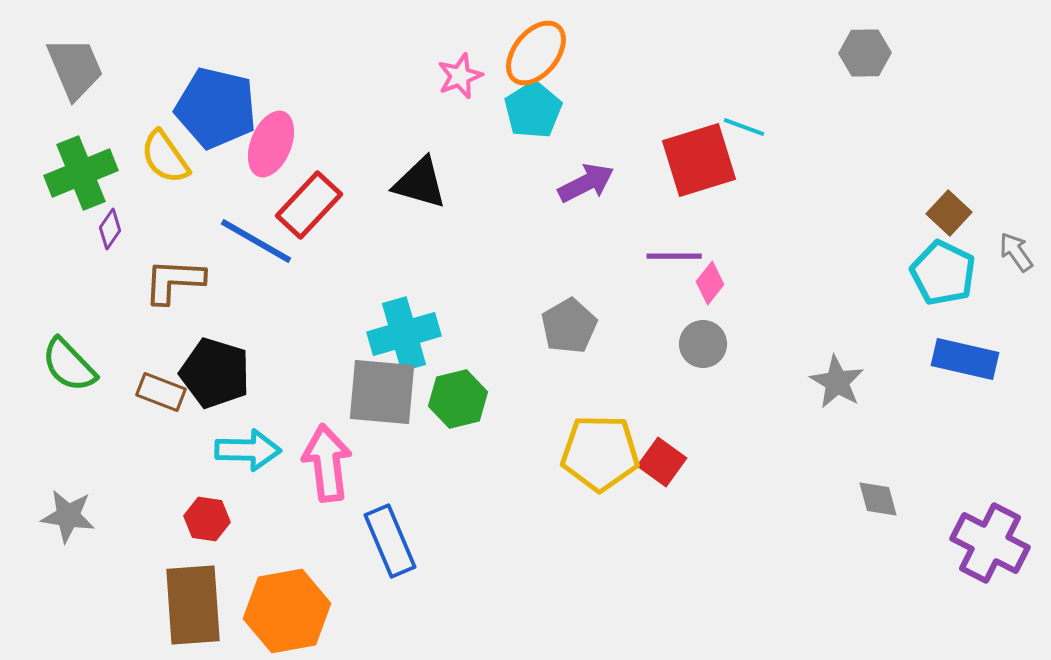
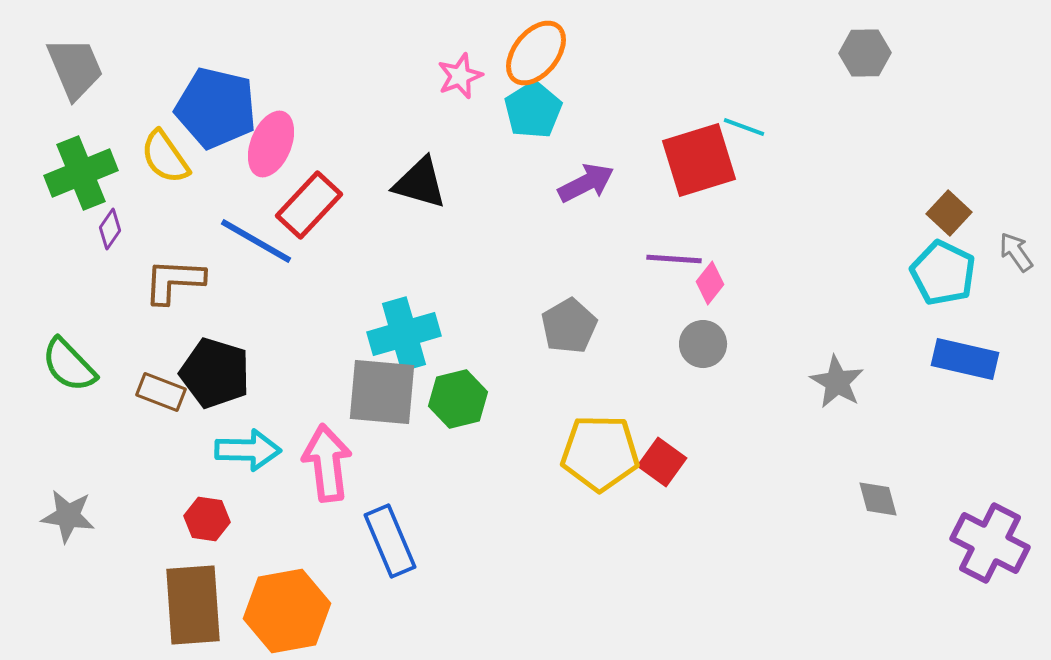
purple line at (674, 256): moved 3 px down; rotated 4 degrees clockwise
